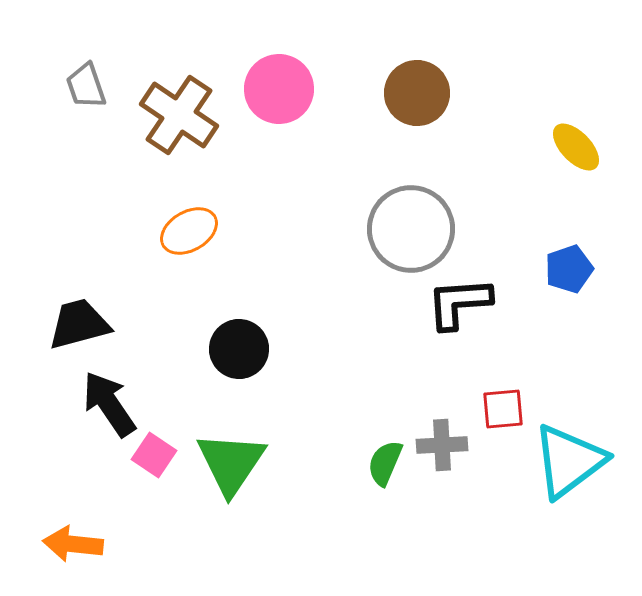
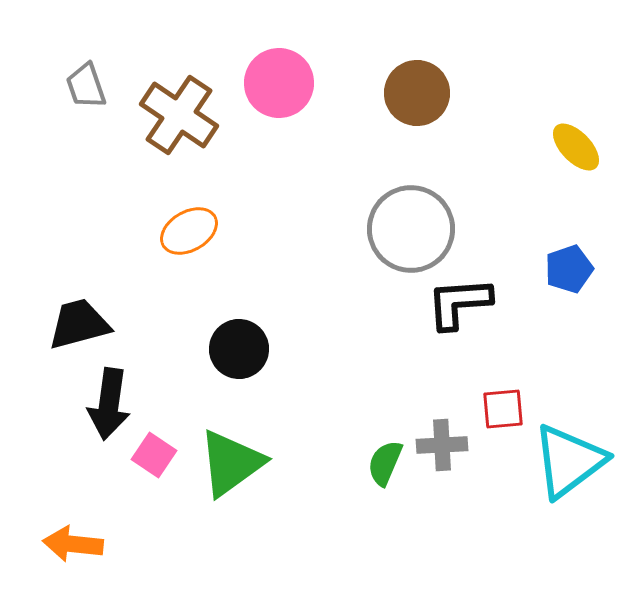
pink circle: moved 6 px up
black arrow: rotated 138 degrees counterclockwise
green triangle: rotated 20 degrees clockwise
